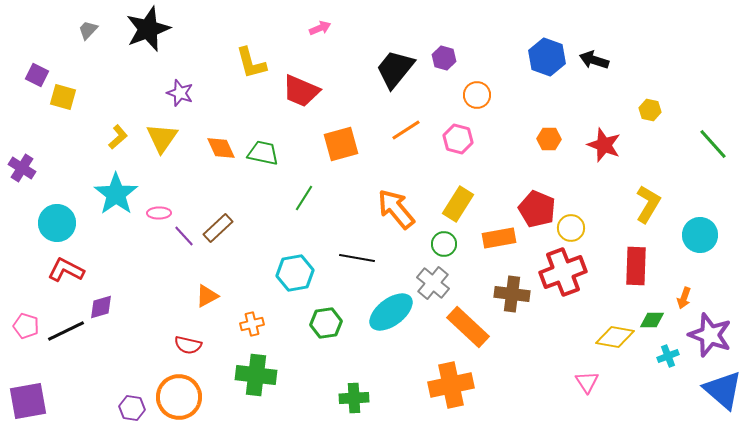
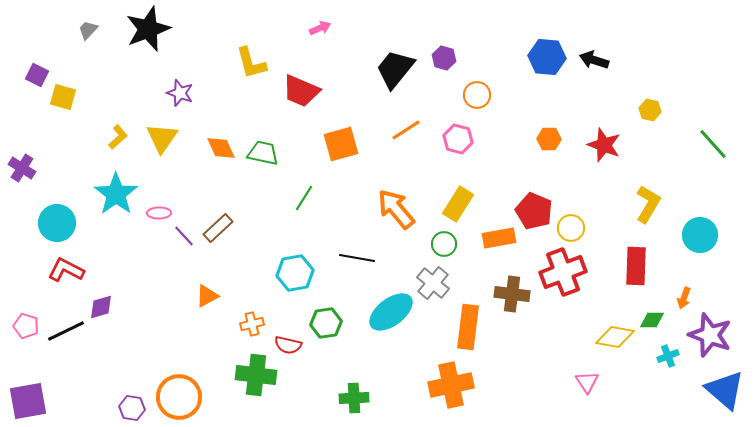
blue hexagon at (547, 57): rotated 15 degrees counterclockwise
red pentagon at (537, 209): moved 3 px left, 2 px down
orange rectangle at (468, 327): rotated 54 degrees clockwise
red semicircle at (188, 345): moved 100 px right
blue triangle at (723, 390): moved 2 px right
